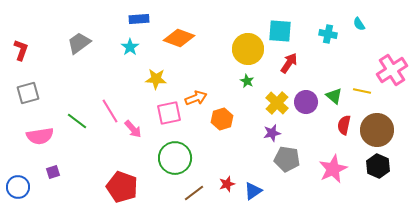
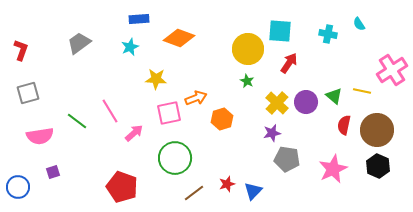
cyan star: rotated 12 degrees clockwise
pink arrow: moved 1 px right, 4 px down; rotated 90 degrees counterclockwise
blue triangle: rotated 12 degrees counterclockwise
